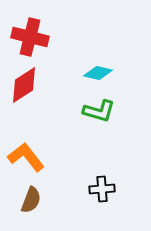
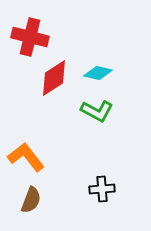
red diamond: moved 30 px right, 7 px up
green L-shape: moved 2 px left; rotated 12 degrees clockwise
